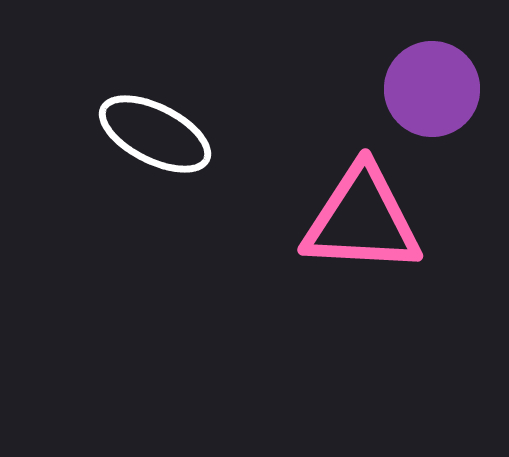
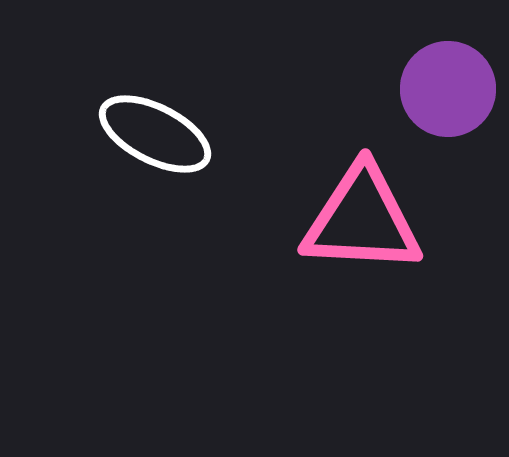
purple circle: moved 16 px right
